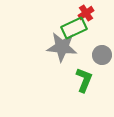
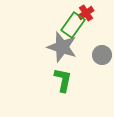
green rectangle: moved 1 px left, 3 px up; rotated 30 degrees counterclockwise
gray star: rotated 12 degrees clockwise
green L-shape: moved 21 px left; rotated 10 degrees counterclockwise
